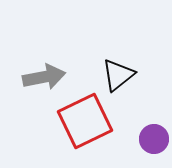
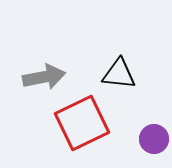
black triangle: moved 1 px right, 1 px up; rotated 45 degrees clockwise
red square: moved 3 px left, 2 px down
